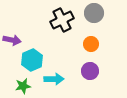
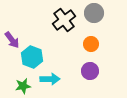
black cross: moved 2 px right; rotated 10 degrees counterclockwise
purple arrow: rotated 42 degrees clockwise
cyan hexagon: moved 3 px up; rotated 15 degrees counterclockwise
cyan arrow: moved 4 px left
